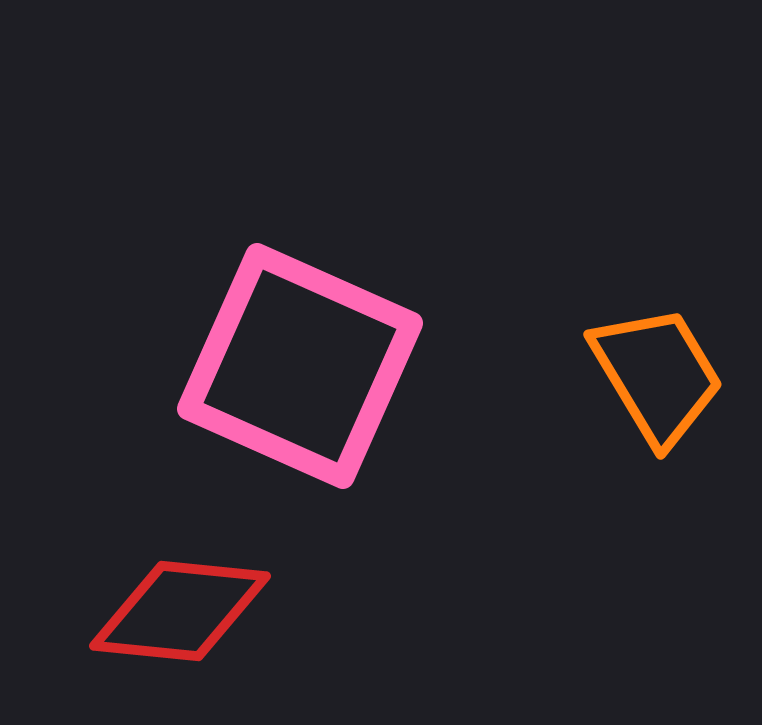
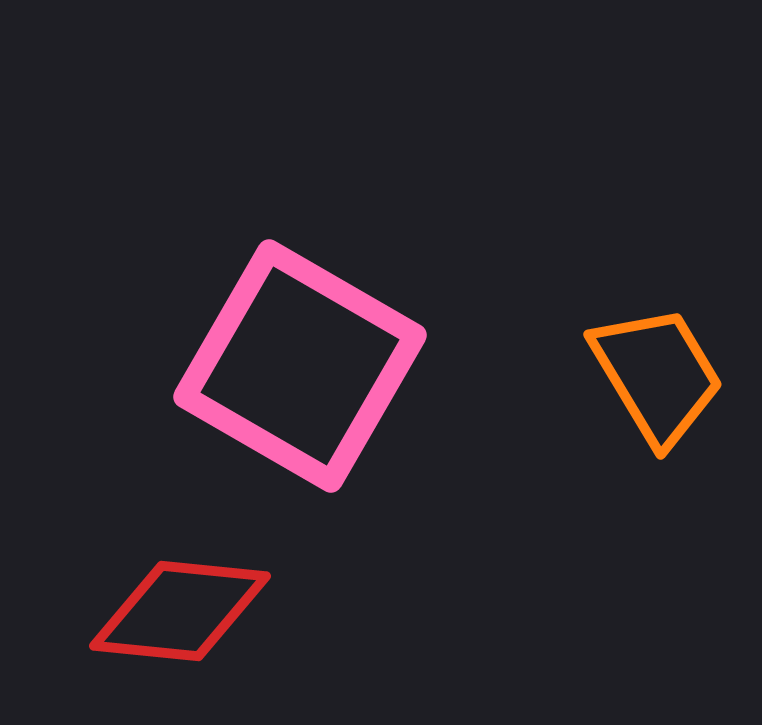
pink square: rotated 6 degrees clockwise
